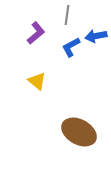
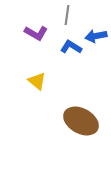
purple L-shape: rotated 70 degrees clockwise
blue L-shape: rotated 60 degrees clockwise
brown ellipse: moved 2 px right, 11 px up
